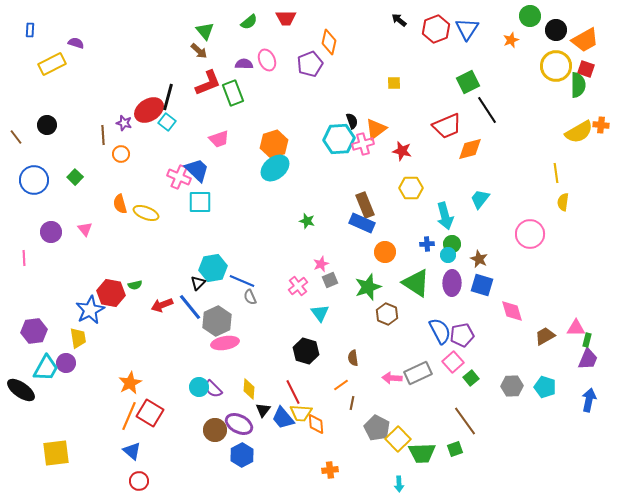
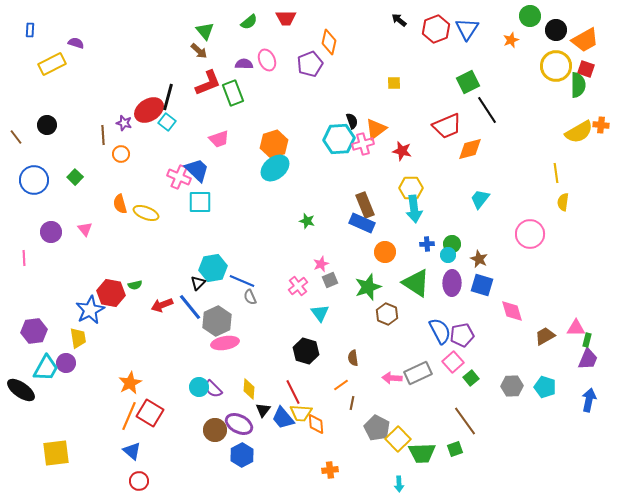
cyan arrow at (445, 216): moved 31 px left, 7 px up; rotated 8 degrees clockwise
